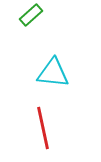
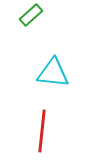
red line: moved 1 px left, 3 px down; rotated 18 degrees clockwise
